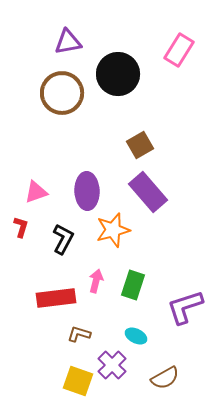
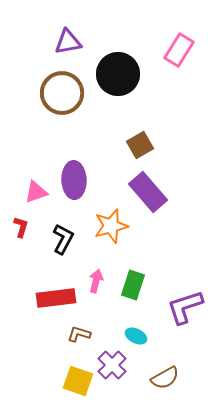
purple ellipse: moved 13 px left, 11 px up
orange star: moved 2 px left, 4 px up
